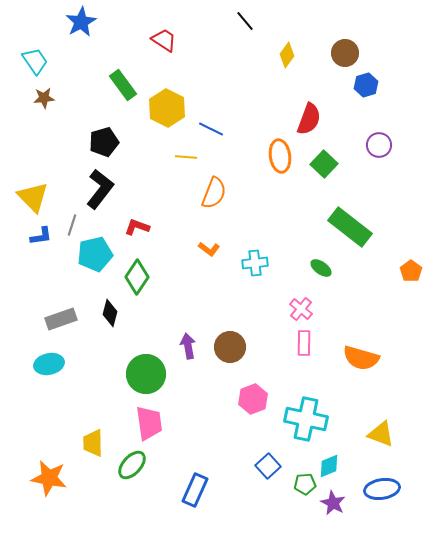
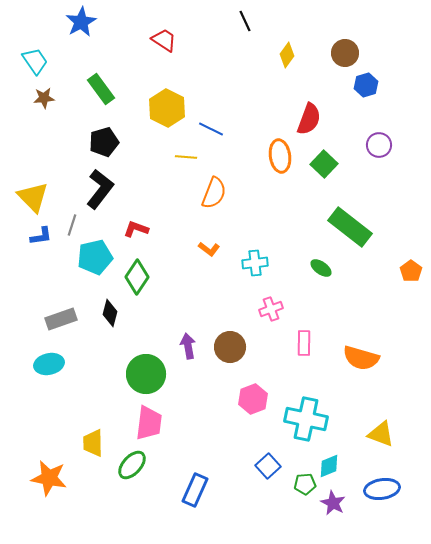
black line at (245, 21): rotated 15 degrees clockwise
green rectangle at (123, 85): moved 22 px left, 4 px down
red L-shape at (137, 227): moved 1 px left, 2 px down
cyan pentagon at (95, 254): moved 3 px down
pink cross at (301, 309): moved 30 px left; rotated 30 degrees clockwise
pink trapezoid at (149, 423): rotated 15 degrees clockwise
